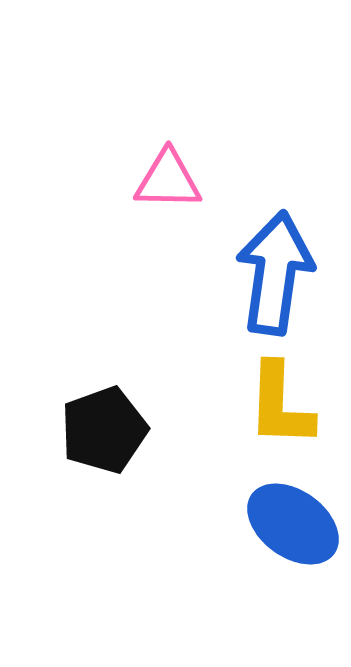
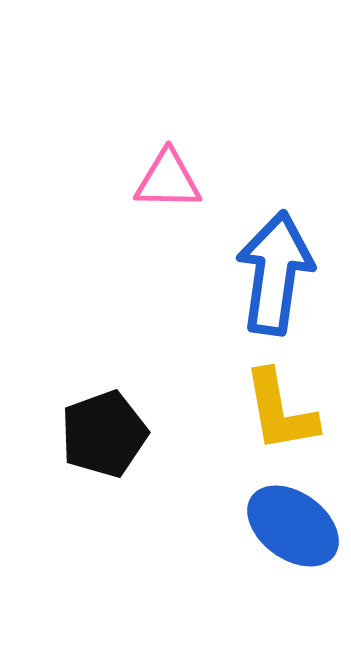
yellow L-shape: moved 6 px down; rotated 12 degrees counterclockwise
black pentagon: moved 4 px down
blue ellipse: moved 2 px down
